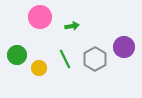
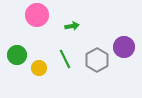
pink circle: moved 3 px left, 2 px up
gray hexagon: moved 2 px right, 1 px down
